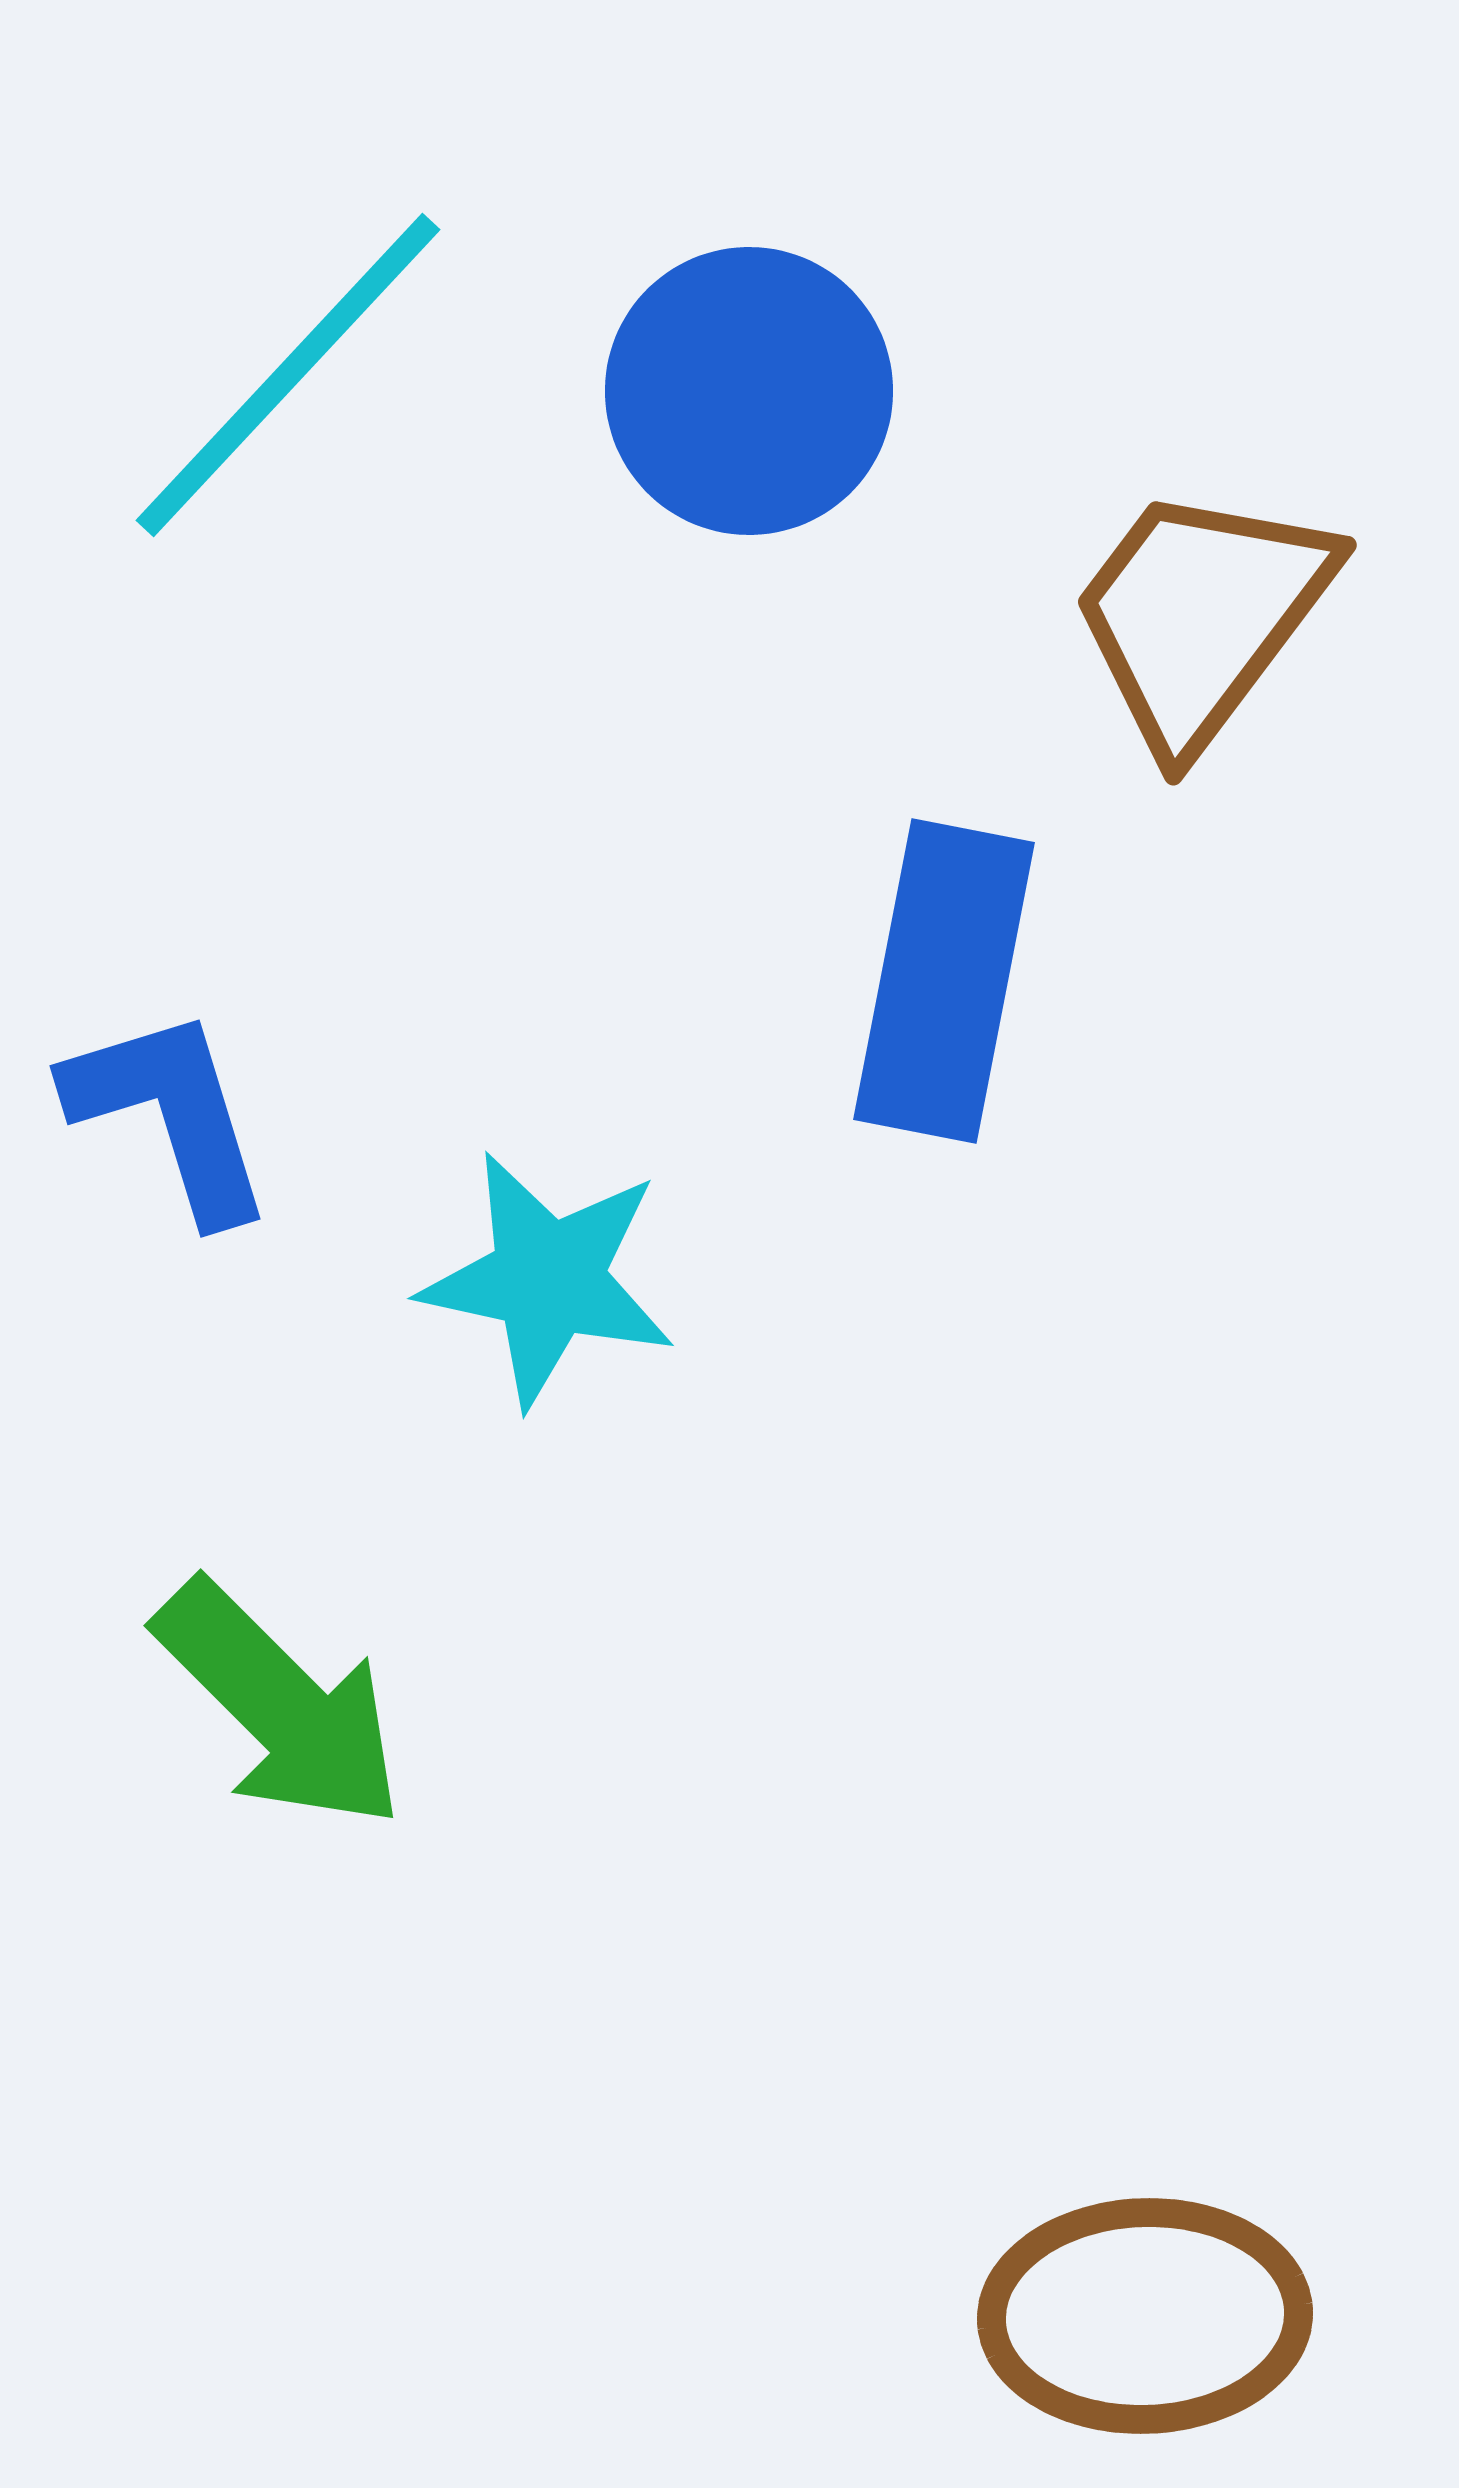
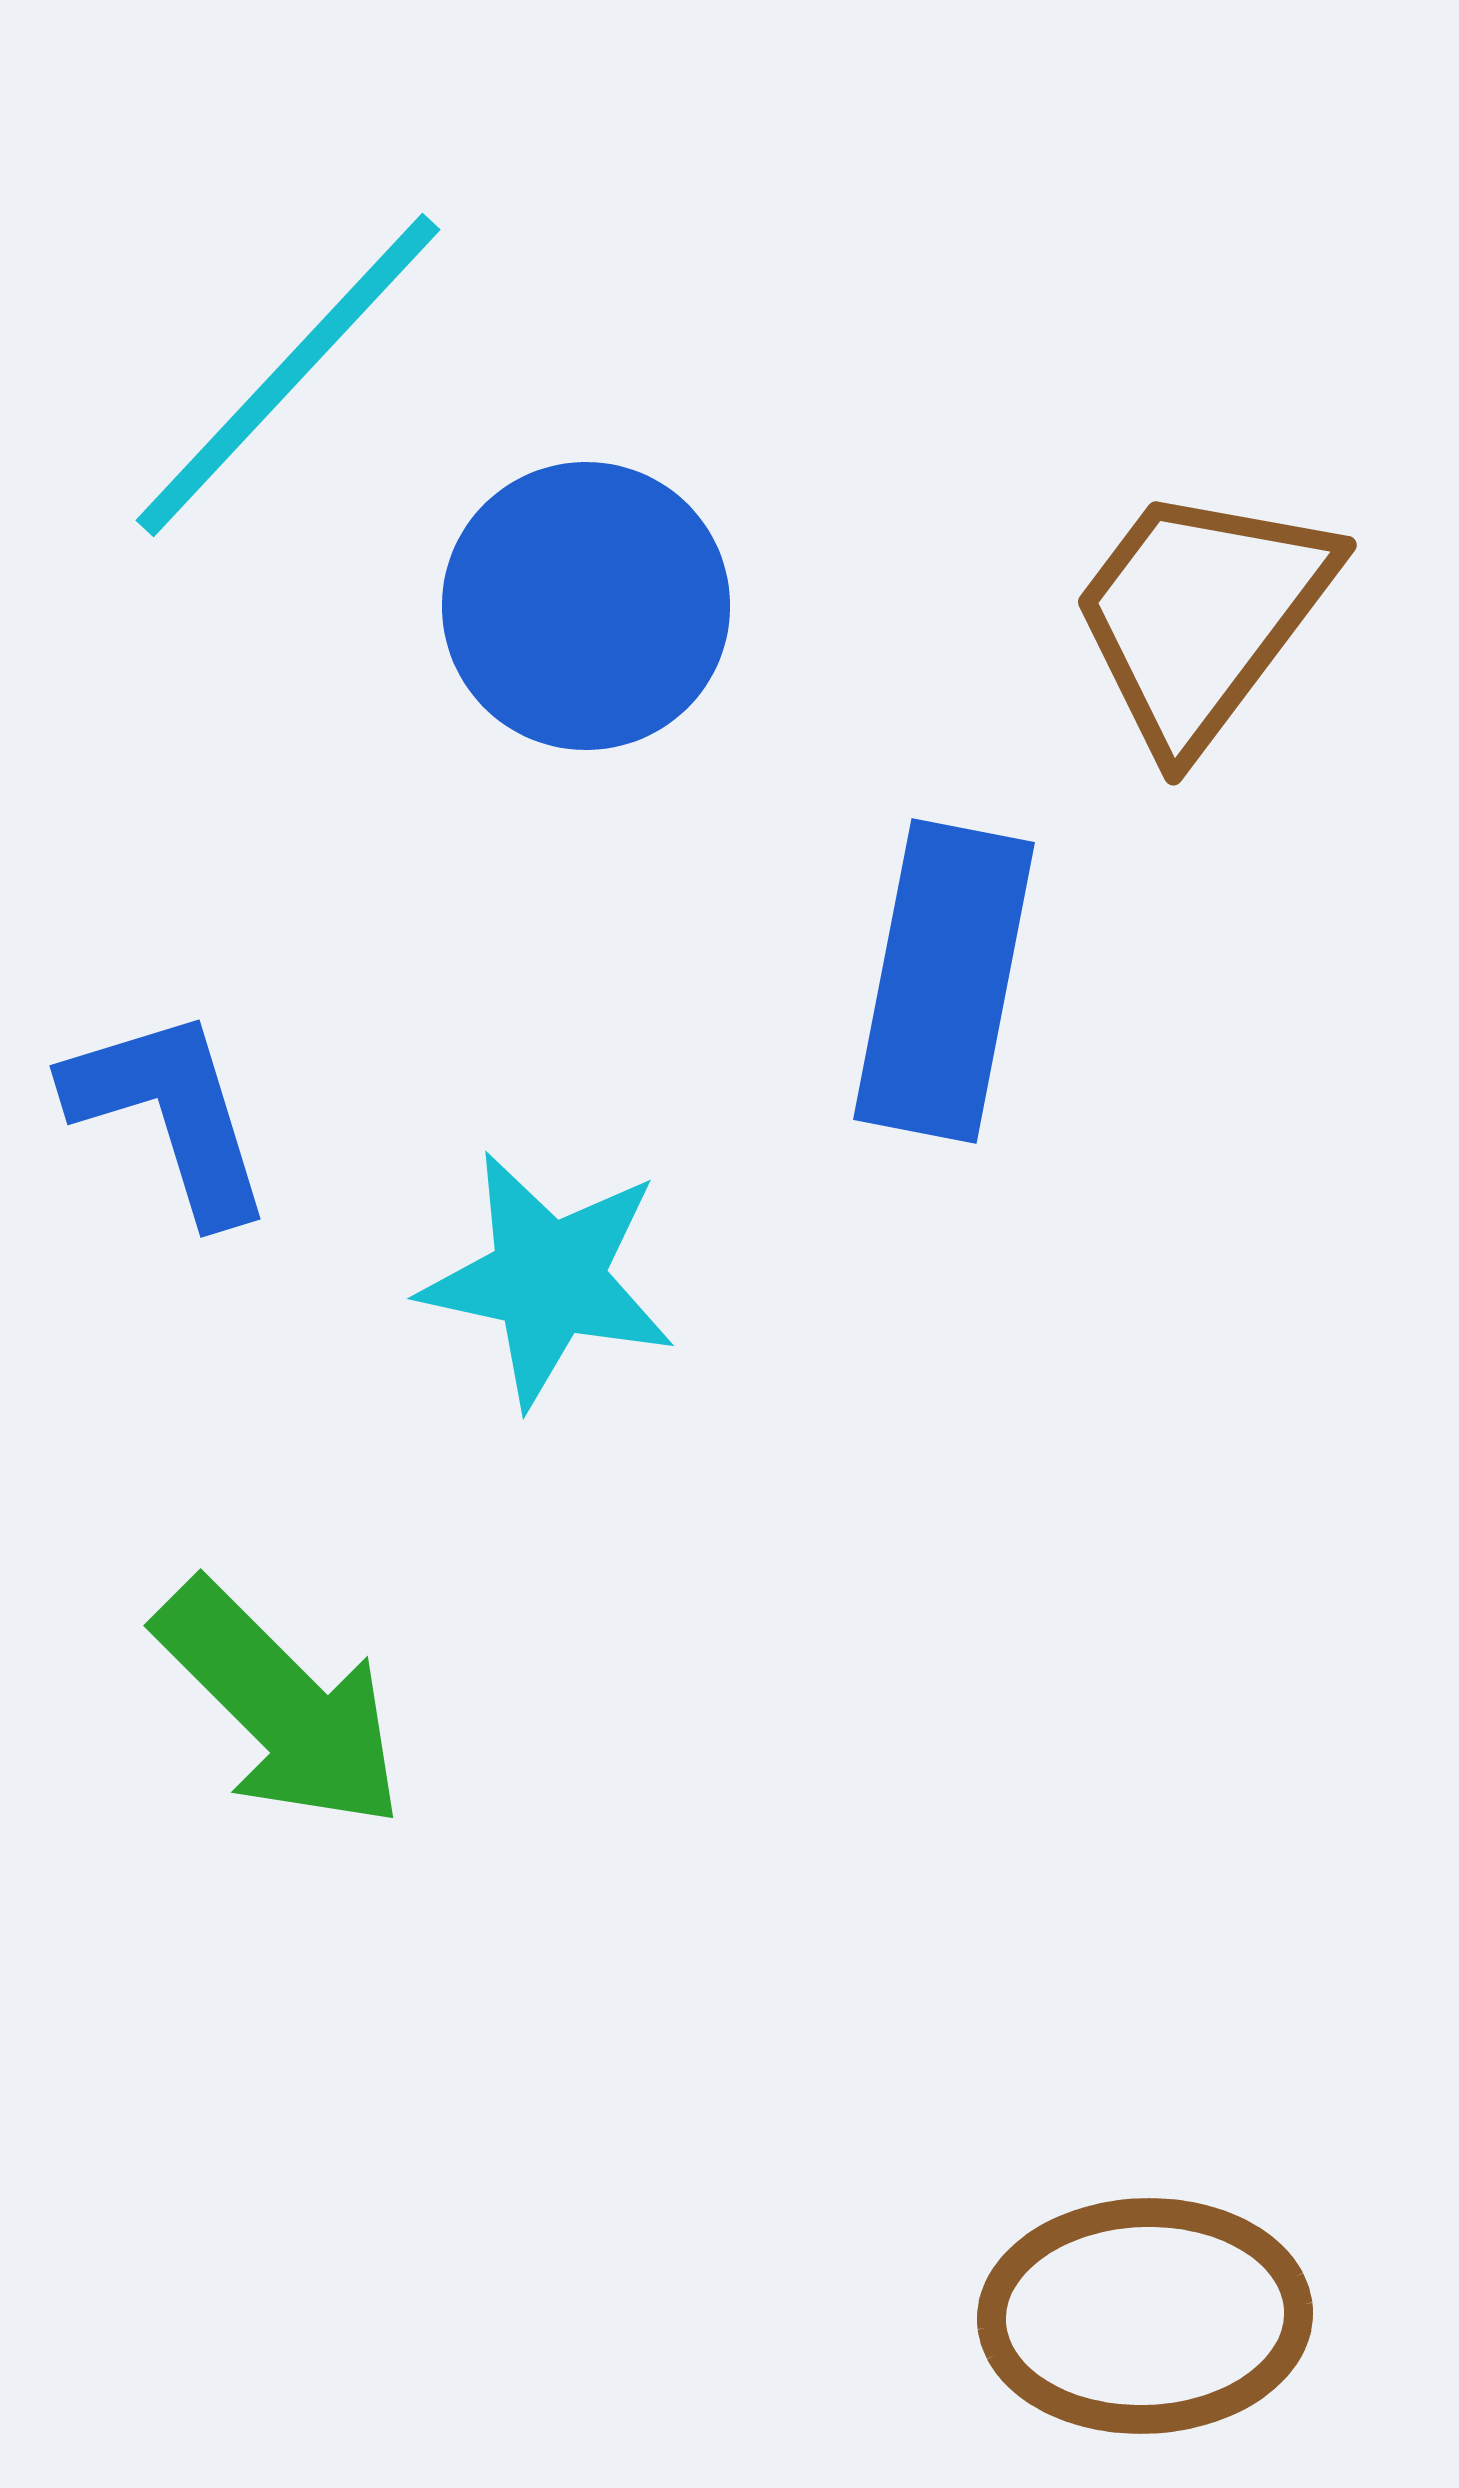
blue circle: moved 163 px left, 215 px down
